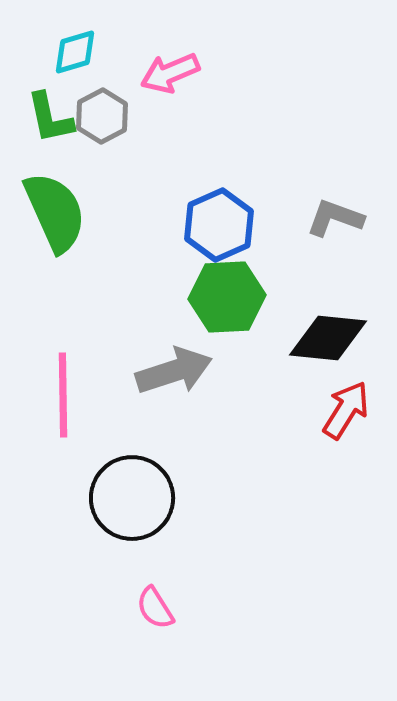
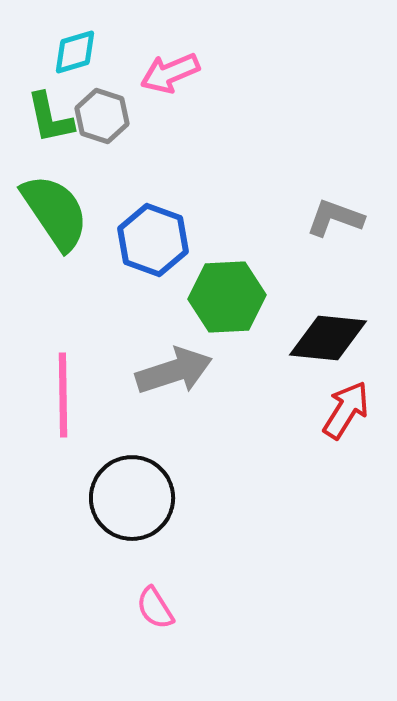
gray hexagon: rotated 14 degrees counterclockwise
green semicircle: rotated 10 degrees counterclockwise
blue hexagon: moved 66 px left, 15 px down; rotated 16 degrees counterclockwise
